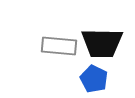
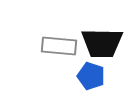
blue pentagon: moved 3 px left, 3 px up; rotated 8 degrees counterclockwise
